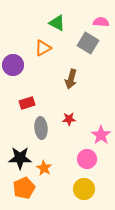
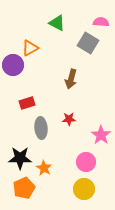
orange triangle: moved 13 px left
pink circle: moved 1 px left, 3 px down
